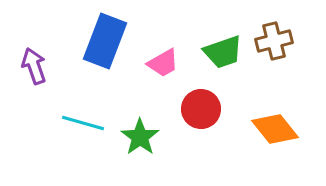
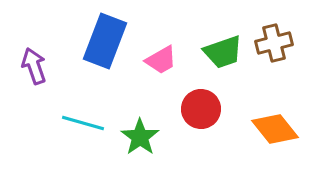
brown cross: moved 2 px down
pink trapezoid: moved 2 px left, 3 px up
